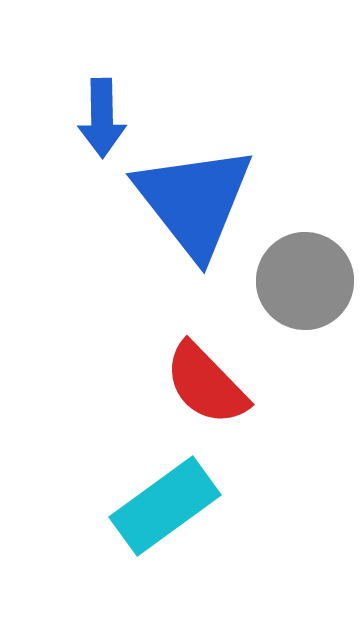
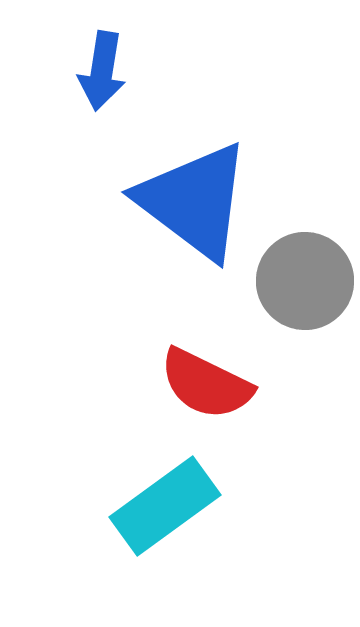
blue arrow: moved 47 px up; rotated 10 degrees clockwise
blue triangle: rotated 15 degrees counterclockwise
red semicircle: rotated 20 degrees counterclockwise
